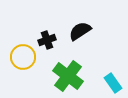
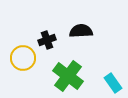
black semicircle: moved 1 px right; rotated 30 degrees clockwise
yellow circle: moved 1 px down
